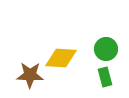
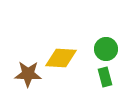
brown star: moved 2 px left, 1 px up
